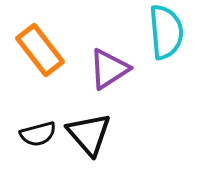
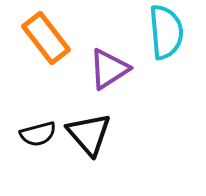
orange rectangle: moved 6 px right, 12 px up
